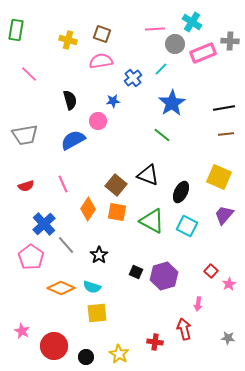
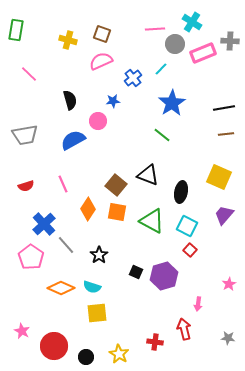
pink semicircle at (101, 61): rotated 15 degrees counterclockwise
black ellipse at (181, 192): rotated 15 degrees counterclockwise
red square at (211, 271): moved 21 px left, 21 px up
